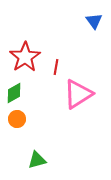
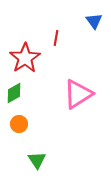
red star: moved 1 px down
red line: moved 29 px up
orange circle: moved 2 px right, 5 px down
green triangle: rotated 48 degrees counterclockwise
